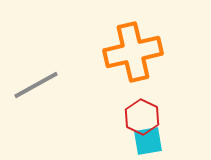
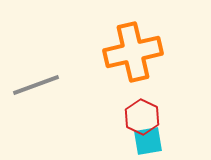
gray line: rotated 9 degrees clockwise
